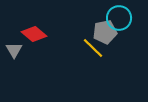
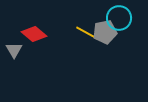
yellow line: moved 6 px left, 15 px up; rotated 15 degrees counterclockwise
